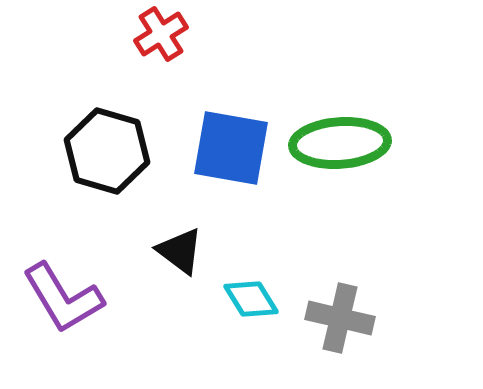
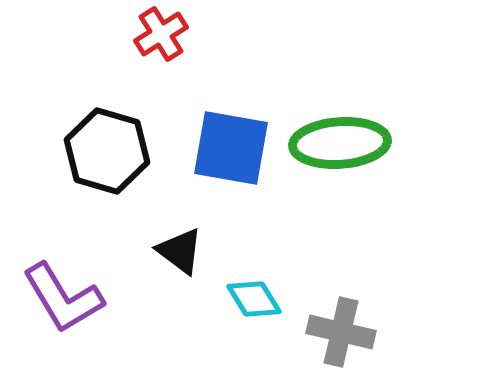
cyan diamond: moved 3 px right
gray cross: moved 1 px right, 14 px down
